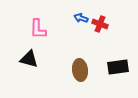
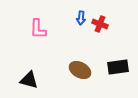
blue arrow: rotated 104 degrees counterclockwise
black triangle: moved 21 px down
brown ellipse: rotated 55 degrees counterclockwise
